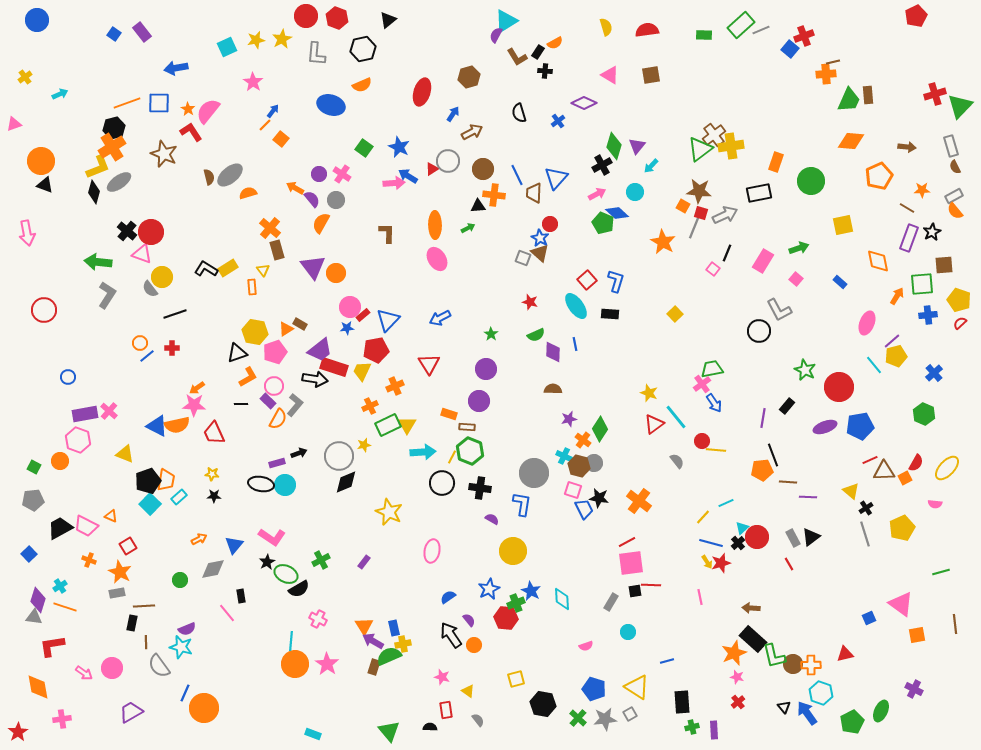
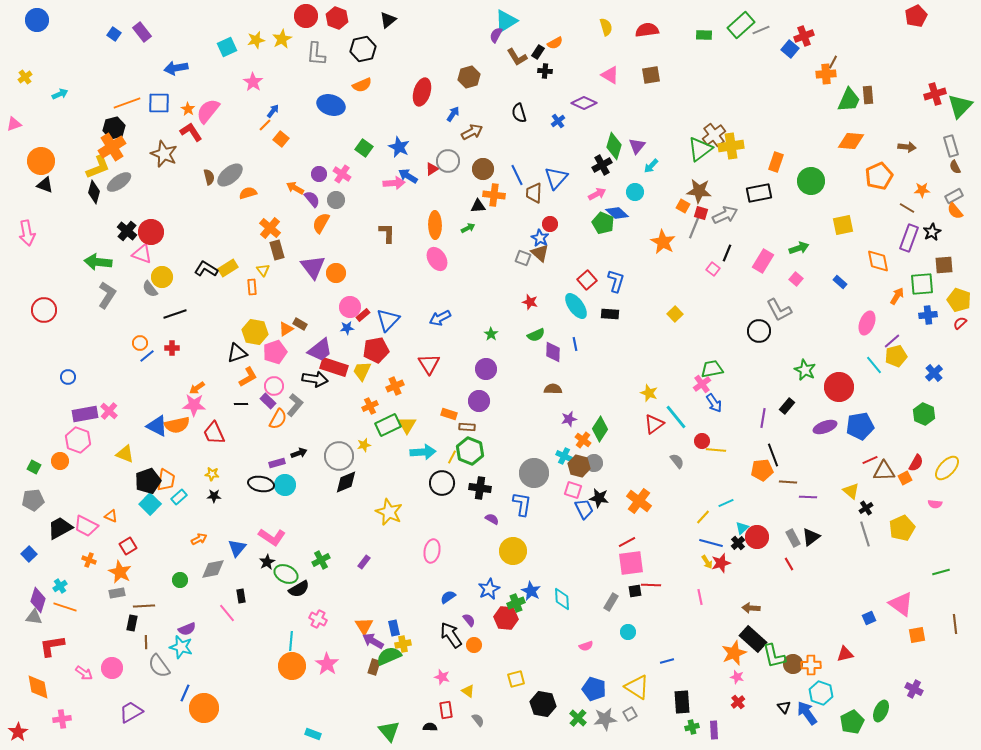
brown line at (833, 62): rotated 48 degrees counterclockwise
blue triangle at (234, 545): moved 3 px right, 3 px down
orange circle at (295, 664): moved 3 px left, 2 px down
